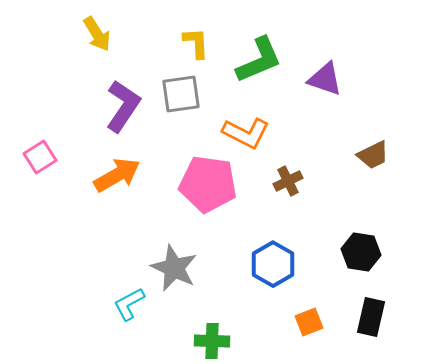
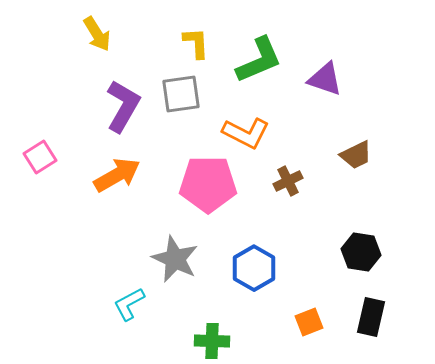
purple L-shape: rotated 4 degrees counterclockwise
brown trapezoid: moved 17 px left
pink pentagon: rotated 8 degrees counterclockwise
blue hexagon: moved 19 px left, 4 px down
gray star: moved 1 px right, 9 px up
